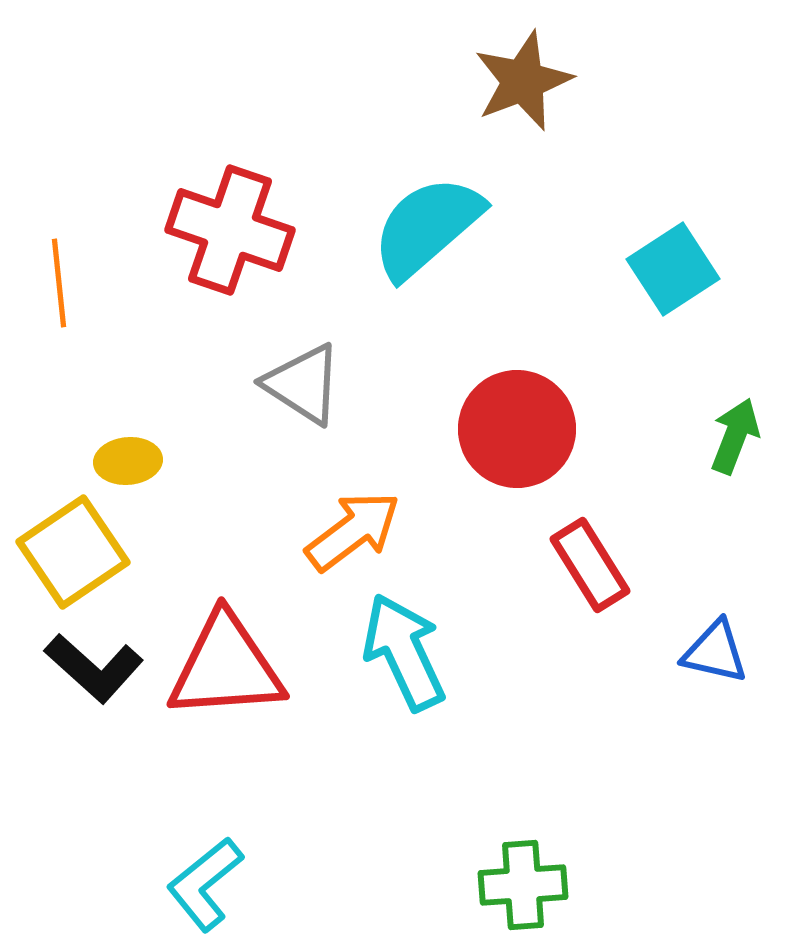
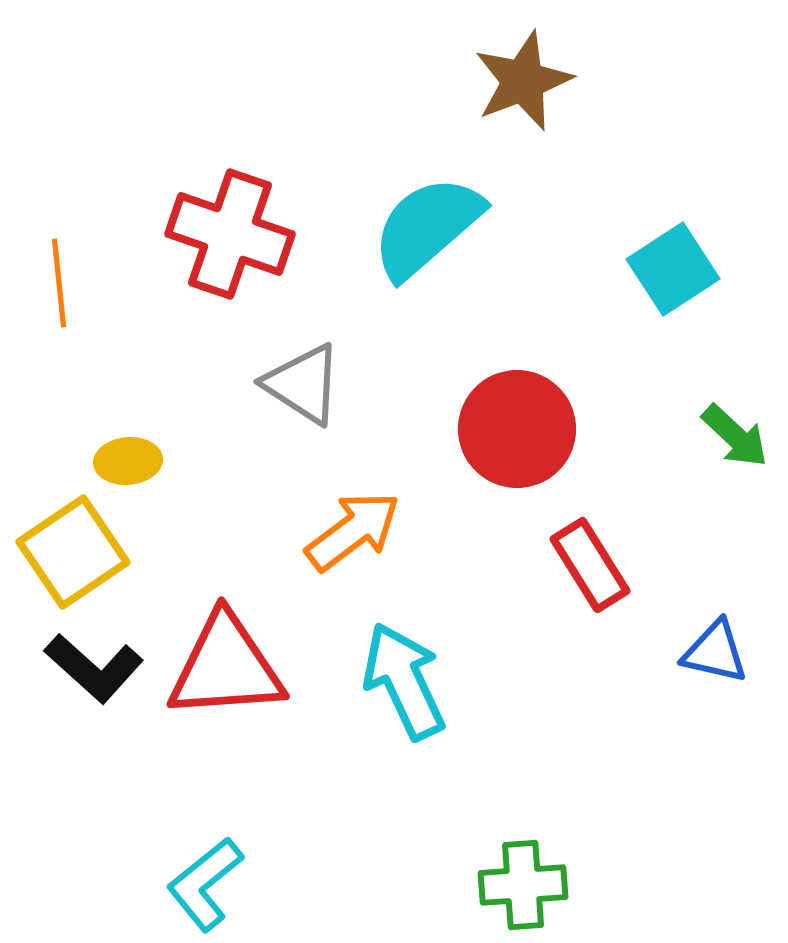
red cross: moved 4 px down
green arrow: rotated 112 degrees clockwise
cyan arrow: moved 29 px down
